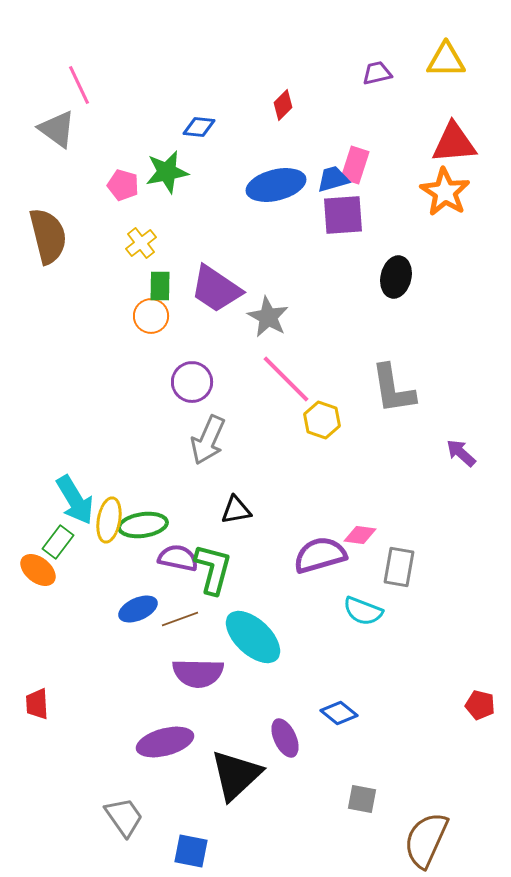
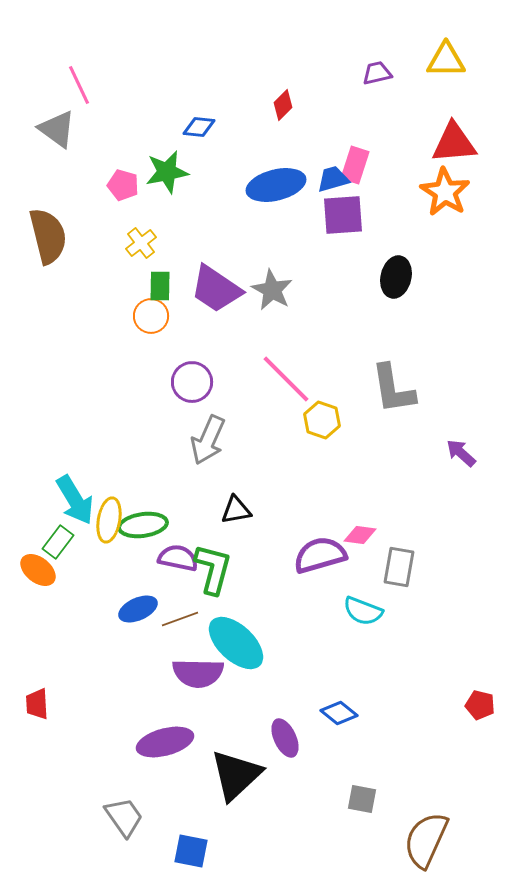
gray star at (268, 317): moved 4 px right, 27 px up
cyan ellipse at (253, 637): moved 17 px left, 6 px down
